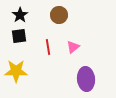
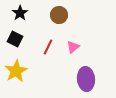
black star: moved 2 px up
black square: moved 4 px left, 3 px down; rotated 35 degrees clockwise
red line: rotated 35 degrees clockwise
yellow star: rotated 30 degrees counterclockwise
